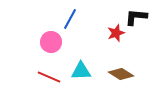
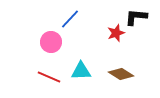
blue line: rotated 15 degrees clockwise
